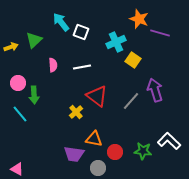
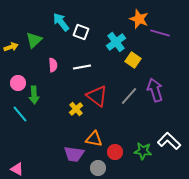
cyan cross: rotated 12 degrees counterclockwise
gray line: moved 2 px left, 5 px up
yellow cross: moved 3 px up
